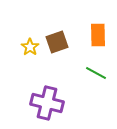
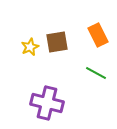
orange rectangle: rotated 25 degrees counterclockwise
brown square: rotated 10 degrees clockwise
yellow star: rotated 12 degrees clockwise
